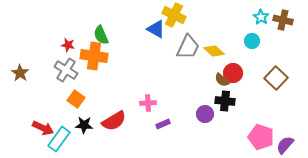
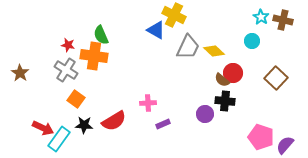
blue triangle: moved 1 px down
